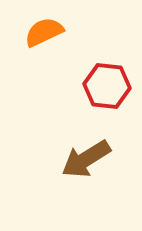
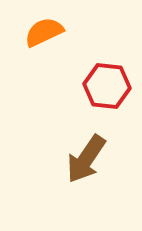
brown arrow: rotated 24 degrees counterclockwise
